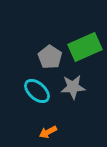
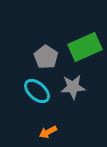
gray pentagon: moved 4 px left
